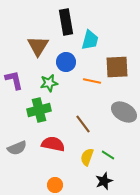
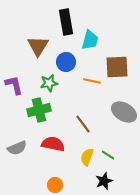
purple L-shape: moved 5 px down
